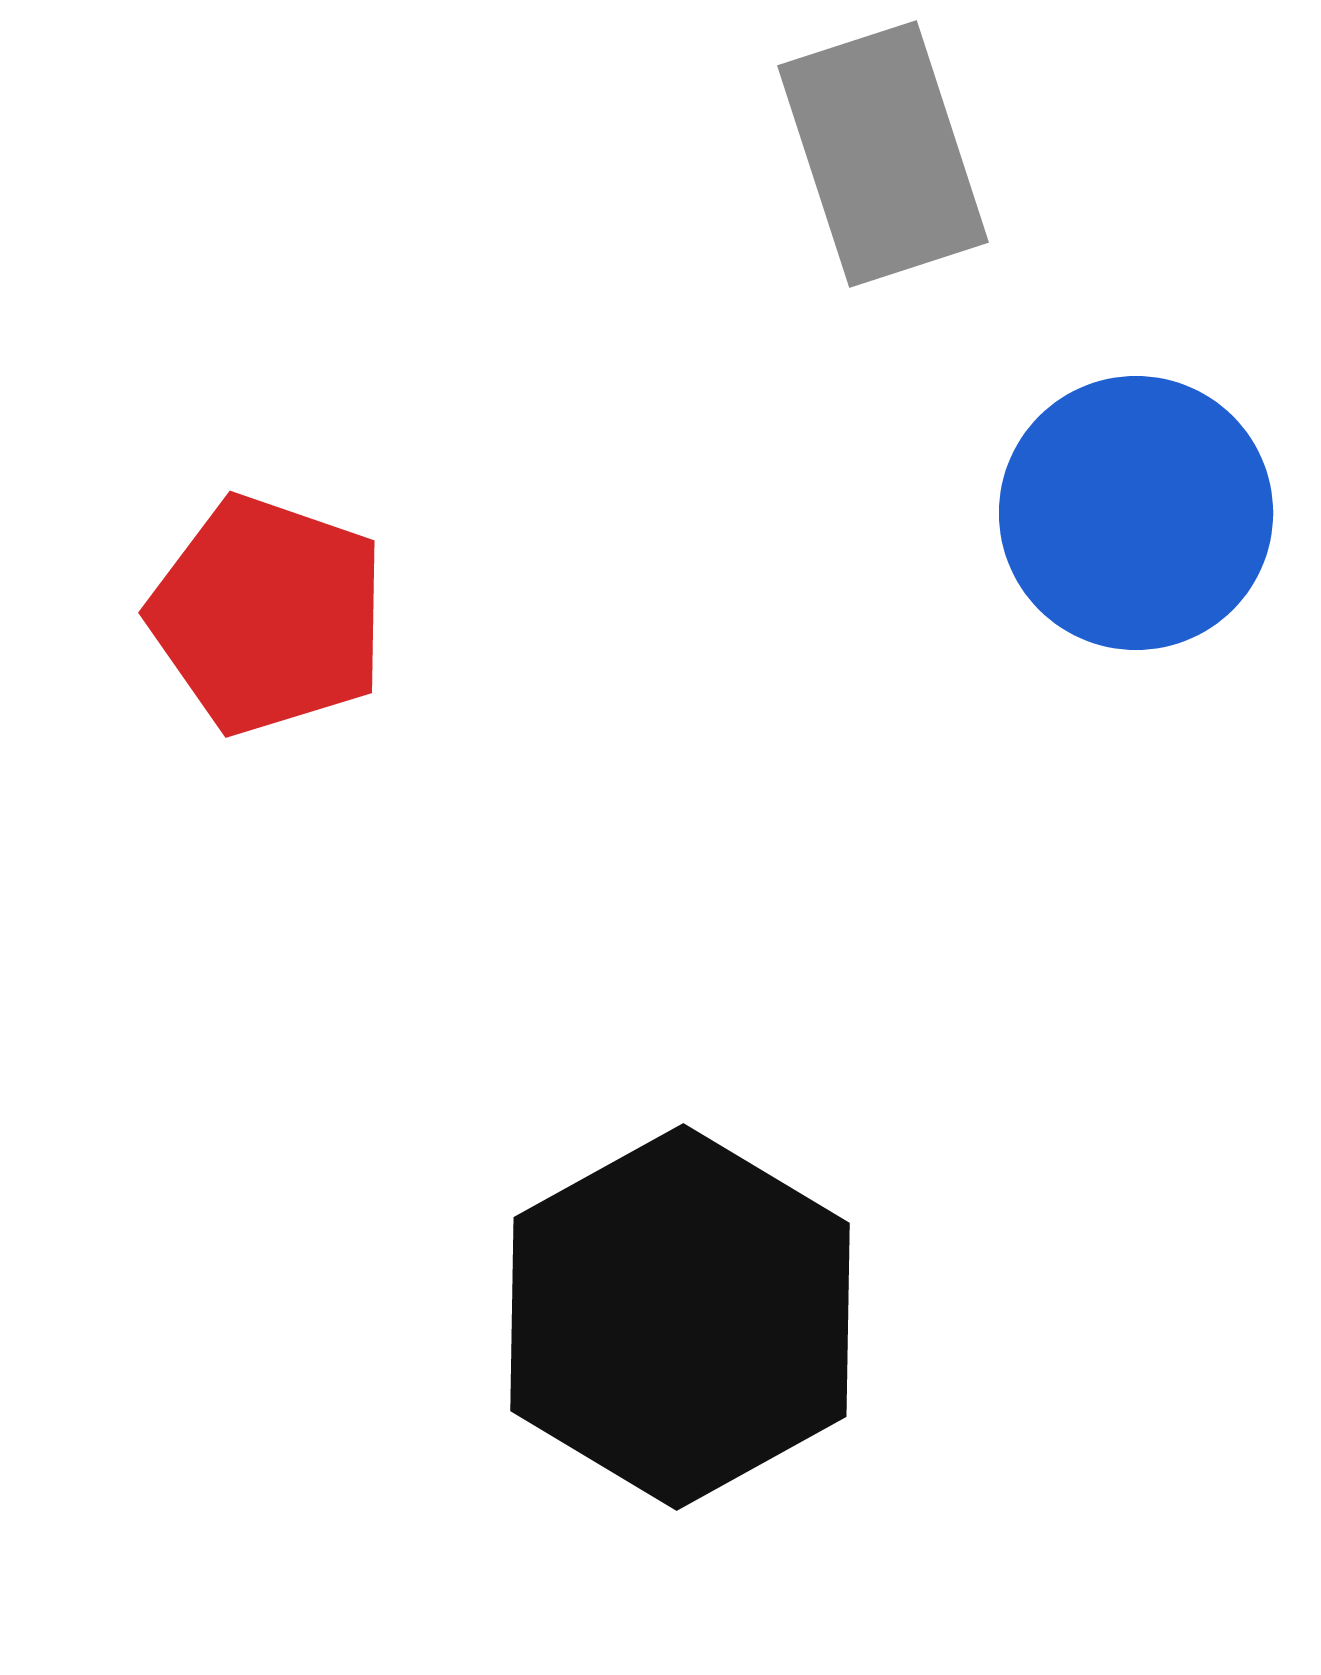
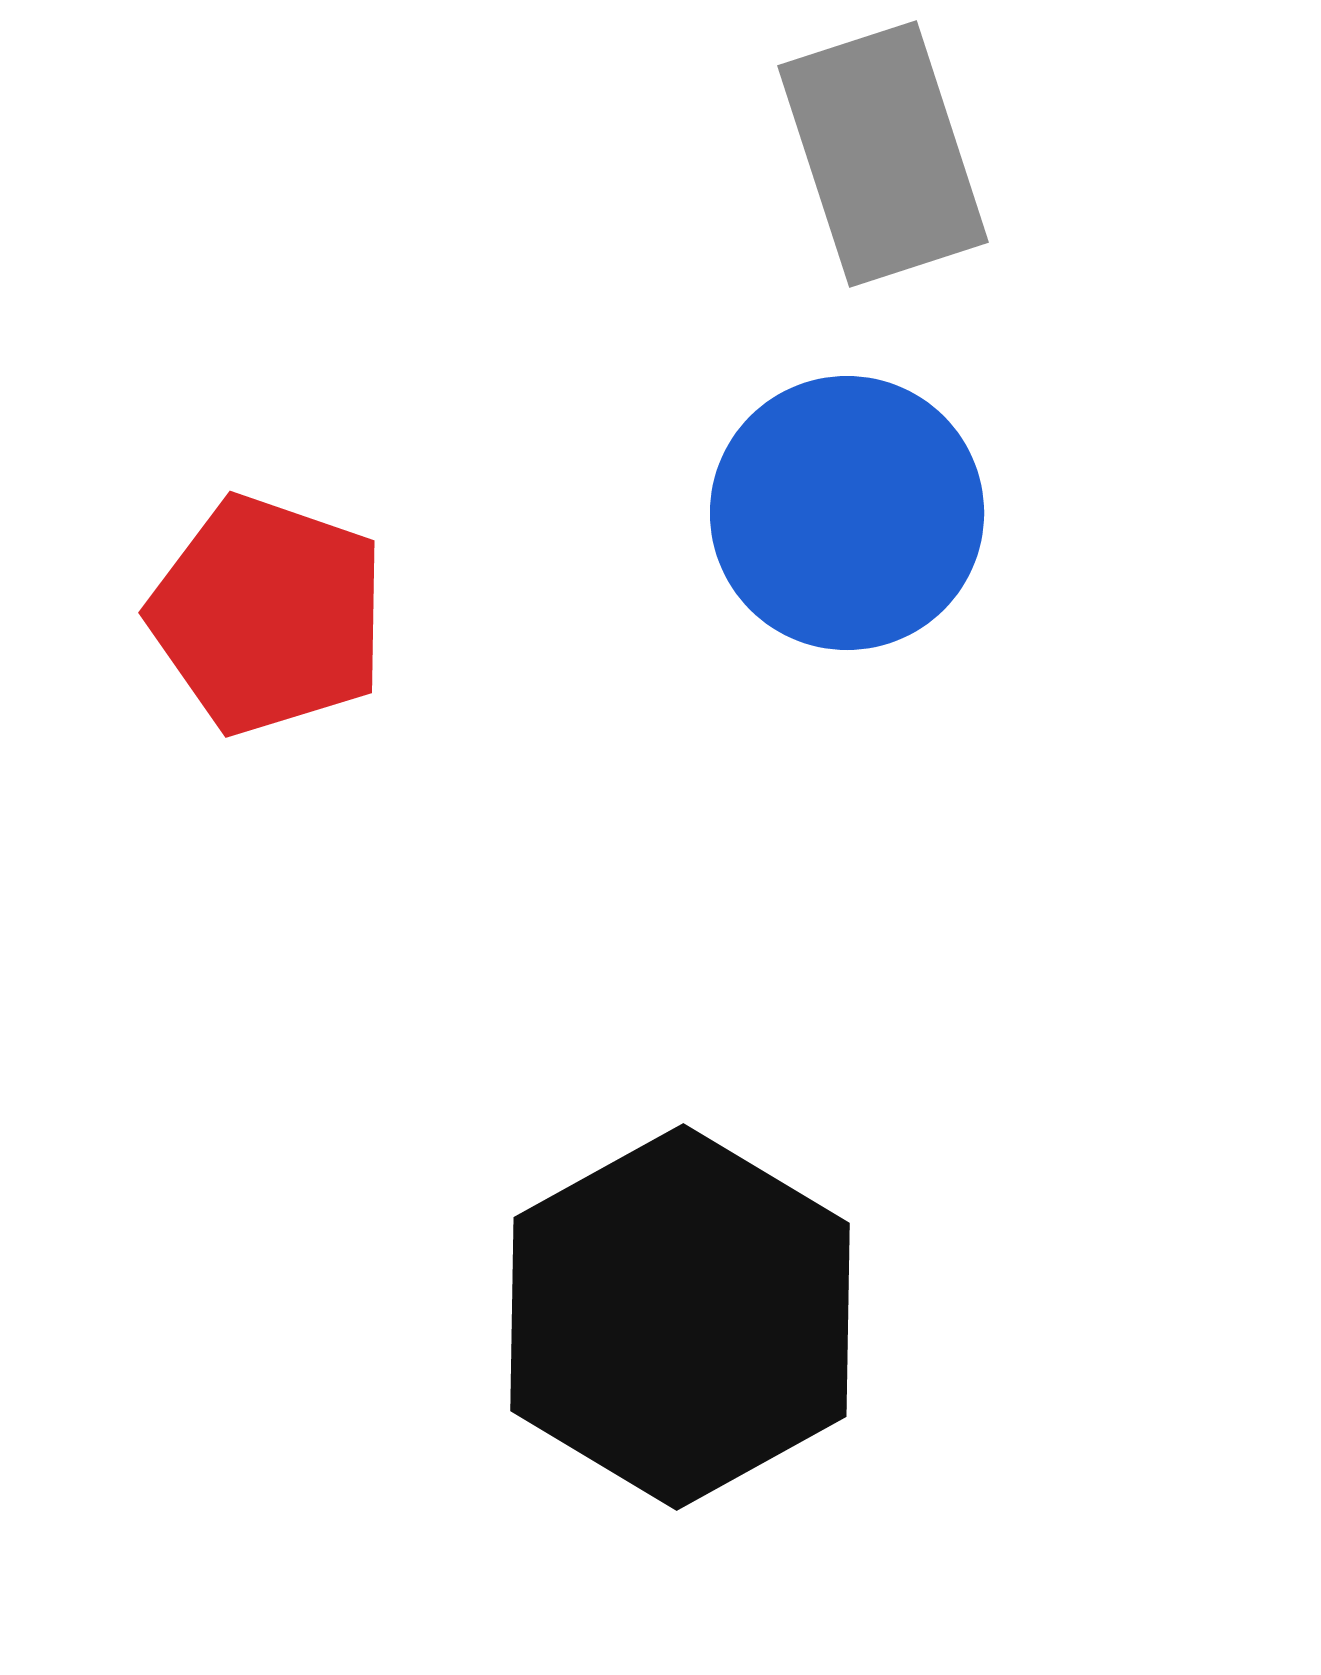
blue circle: moved 289 px left
